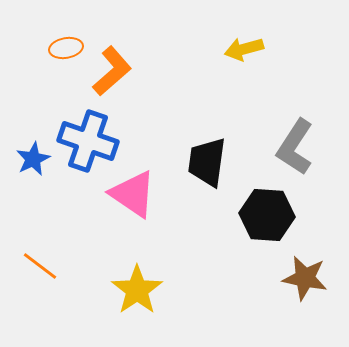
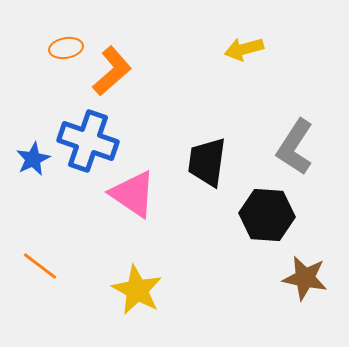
yellow star: rotated 9 degrees counterclockwise
